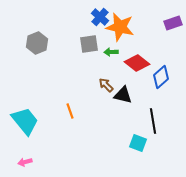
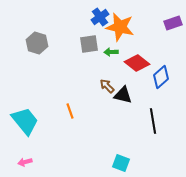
blue cross: rotated 12 degrees clockwise
gray hexagon: rotated 20 degrees counterclockwise
brown arrow: moved 1 px right, 1 px down
cyan square: moved 17 px left, 20 px down
